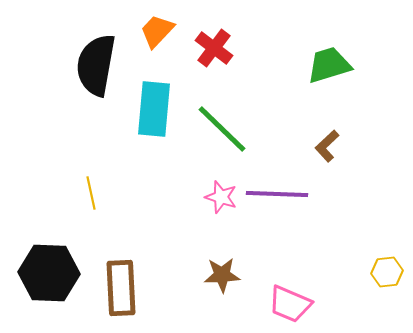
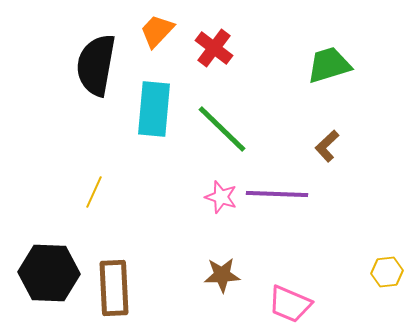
yellow line: moved 3 px right, 1 px up; rotated 36 degrees clockwise
brown rectangle: moved 7 px left
